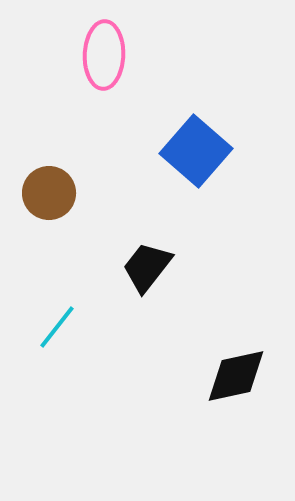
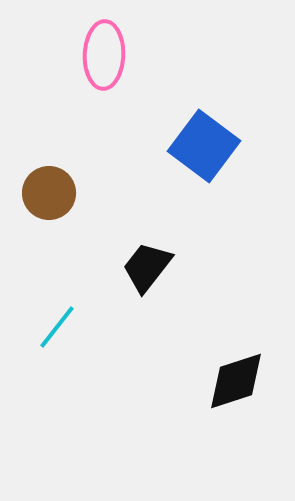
blue square: moved 8 px right, 5 px up; rotated 4 degrees counterclockwise
black diamond: moved 5 px down; rotated 6 degrees counterclockwise
